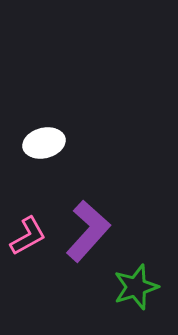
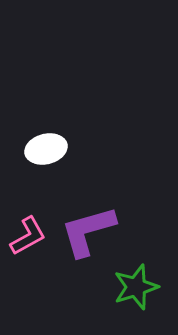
white ellipse: moved 2 px right, 6 px down
purple L-shape: rotated 148 degrees counterclockwise
